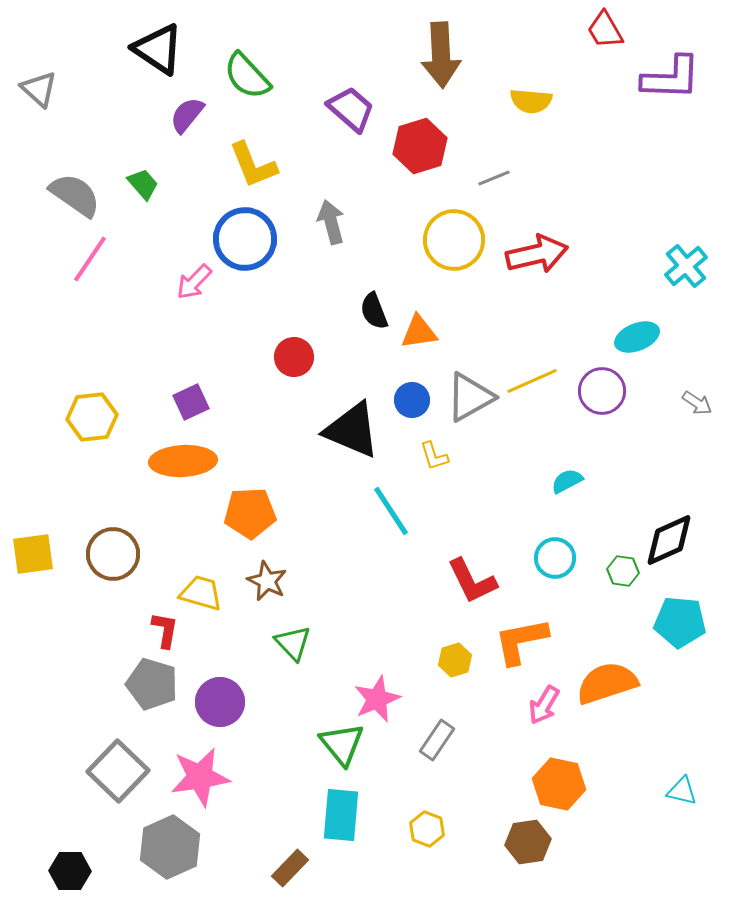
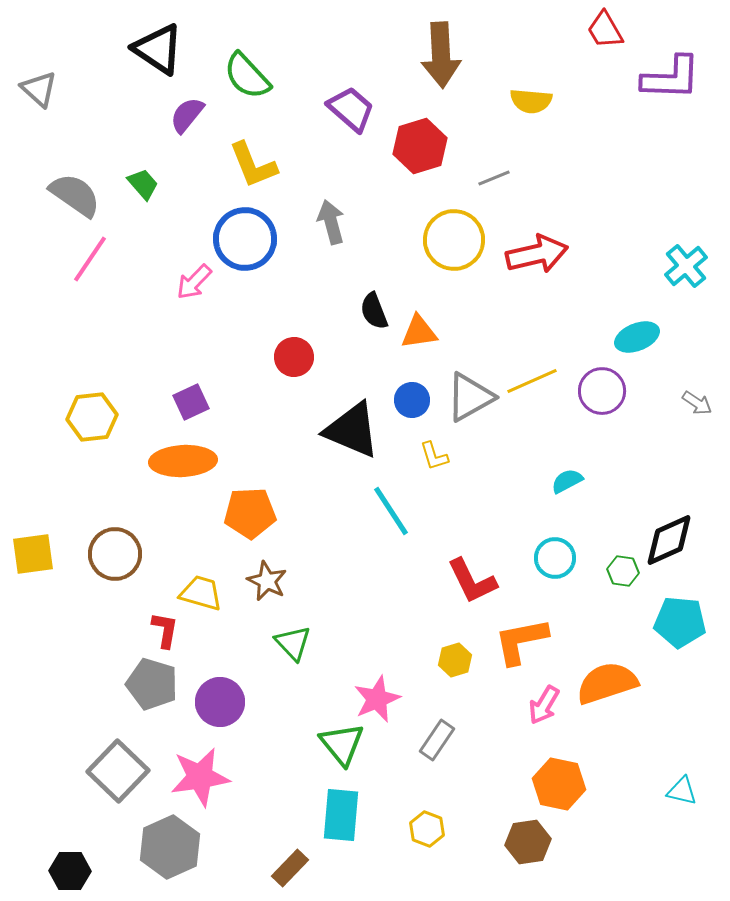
brown circle at (113, 554): moved 2 px right
